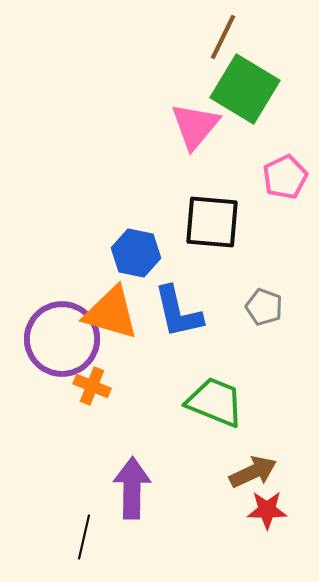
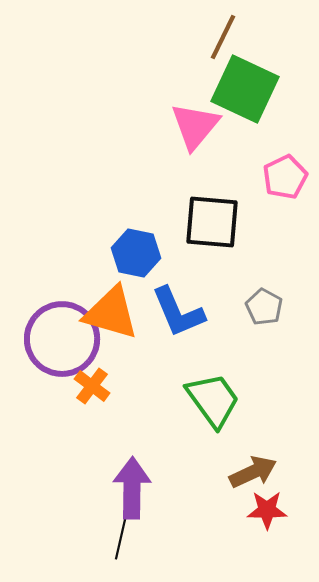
green square: rotated 6 degrees counterclockwise
gray pentagon: rotated 9 degrees clockwise
blue L-shape: rotated 10 degrees counterclockwise
orange cross: rotated 15 degrees clockwise
green trapezoid: moved 2 px left, 2 px up; rotated 32 degrees clockwise
black line: moved 37 px right
